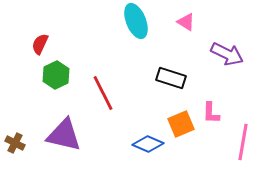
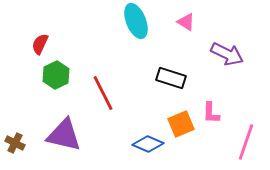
pink line: moved 3 px right; rotated 9 degrees clockwise
